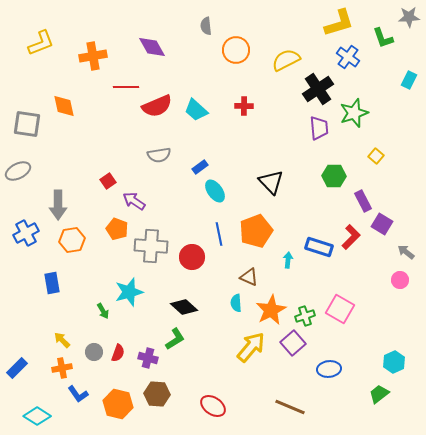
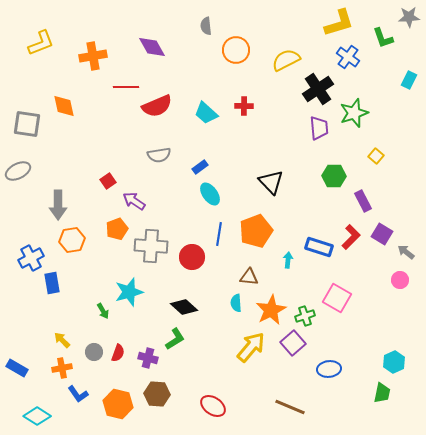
cyan trapezoid at (196, 110): moved 10 px right, 3 px down
cyan ellipse at (215, 191): moved 5 px left, 3 px down
purple square at (382, 224): moved 10 px down
orange pentagon at (117, 229): rotated 30 degrees clockwise
blue cross at (26, 233): moved 5 px right, 25 px down
blue line at (219, 234): rotated 20 degrees clockwise
brown triangle at (249, 277): rotated 18 degrees counterclockwise
pink square at (340, 309): moved 3 px left, 11 px up
blue rectangle at (17, 368): rotated 75 degrees clockwise
green trapezoid at (379, 394): moved 3 px right, 1 px up; rotated 140 degrees clockwise
